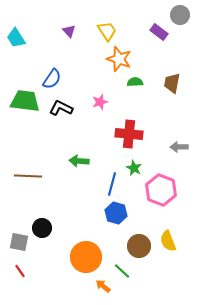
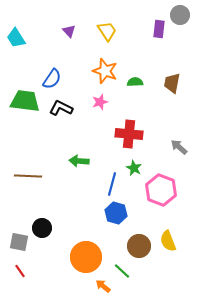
purple rectangle: moved 3 px up; rotated 60 degrees clockwise
orange star: moved 14 px left, 12 px down
gray arrow: rotated 42 degrees clockwise
